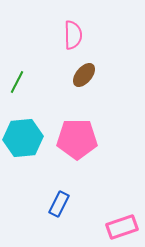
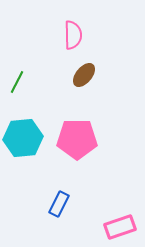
pink rectangle: moved 2 px left
